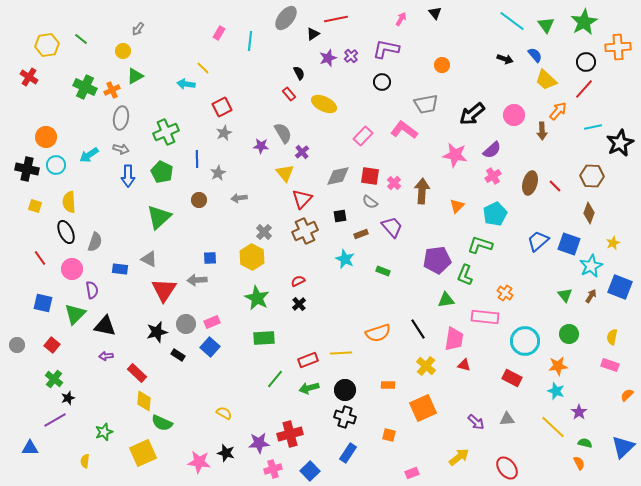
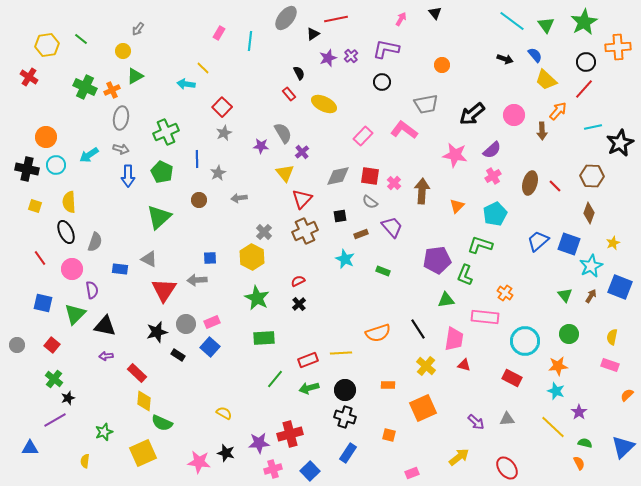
red square at (222, 107): rotated 18 degrees counterclockwise
